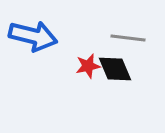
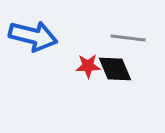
red star: rotated 10 degrees clockwise
